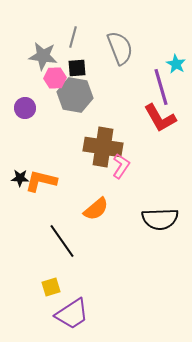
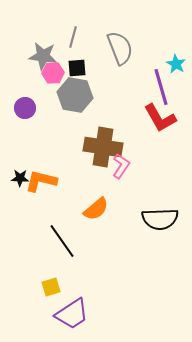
pink hexagon: moved 2 px left, 5 px up
